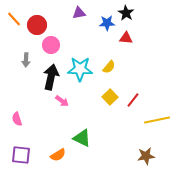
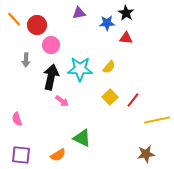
brown star: moved 2 px up
